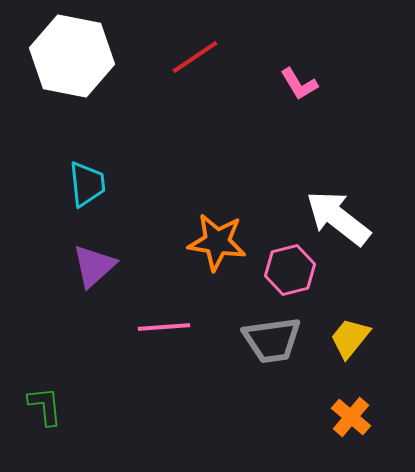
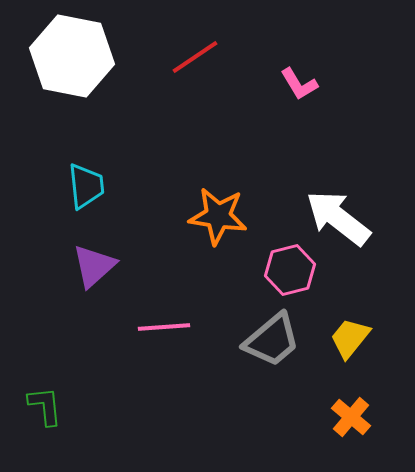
cyan trapezoid: moved 1 px left, 2 px down
orange star: moved 1 px right, 26 px up
gray trapezoid: rotated 32 degrees counterclockwise
